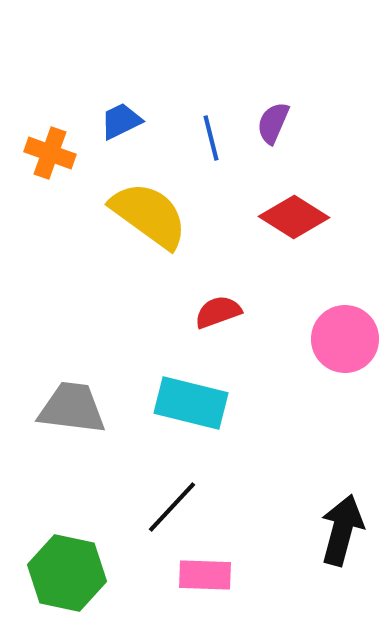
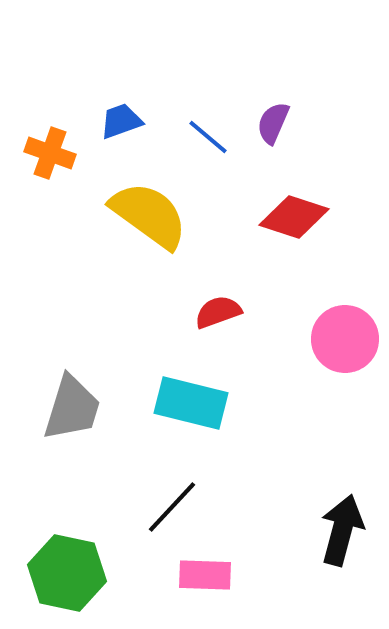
blue trapezoid: rotated 6 degrees clockwise
blue line: moved 3 px left, 1 px up; rotated 36 degrees counterclockwise
red diamond: rotated 14 degrees counterclockwise
gray trapezoid: rotated 100 degrees clockwise
